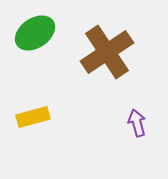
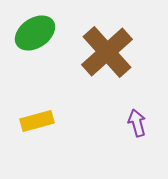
brown cross: rotated 8 degrees counterclockwise
yellow rectangle: moved 4 px right, 4 px down
